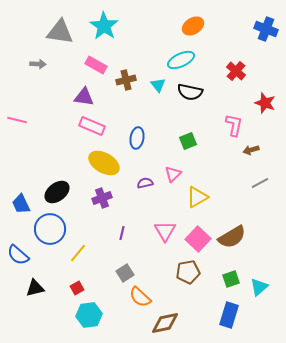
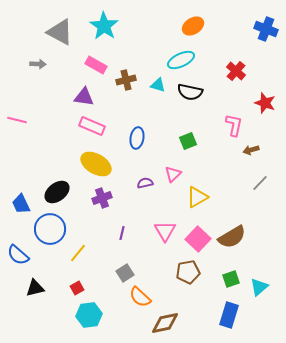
gray triangle at (60, 32): rotated 20 degrees clockwise
cyan triangle at (158, 85): rotated 35 degrees counterclockwise
yellow ellipse at (104, 163): moved 8 px left, 1 px down
gray line at (260, 183): rotated 18 degrees counterclockwise
